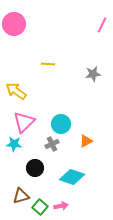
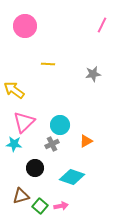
pink circle: moved 11 px right, 2 px down
yellow arrow: moved 2 px left, 1 px up
cyan circle: moved 1 px left, 1 px down
green square: moved 1 px up
